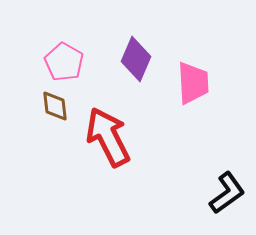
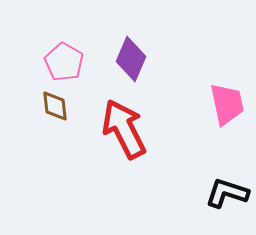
purple diamond: moved 5 px left
pink trapezoid: moved 34 px right, 21 px down; rotated 9 degrees counterclockwise
red arrow: moved 16 px right, 8 px up
black L-shape: rotated 126 degrees counterclockwise
